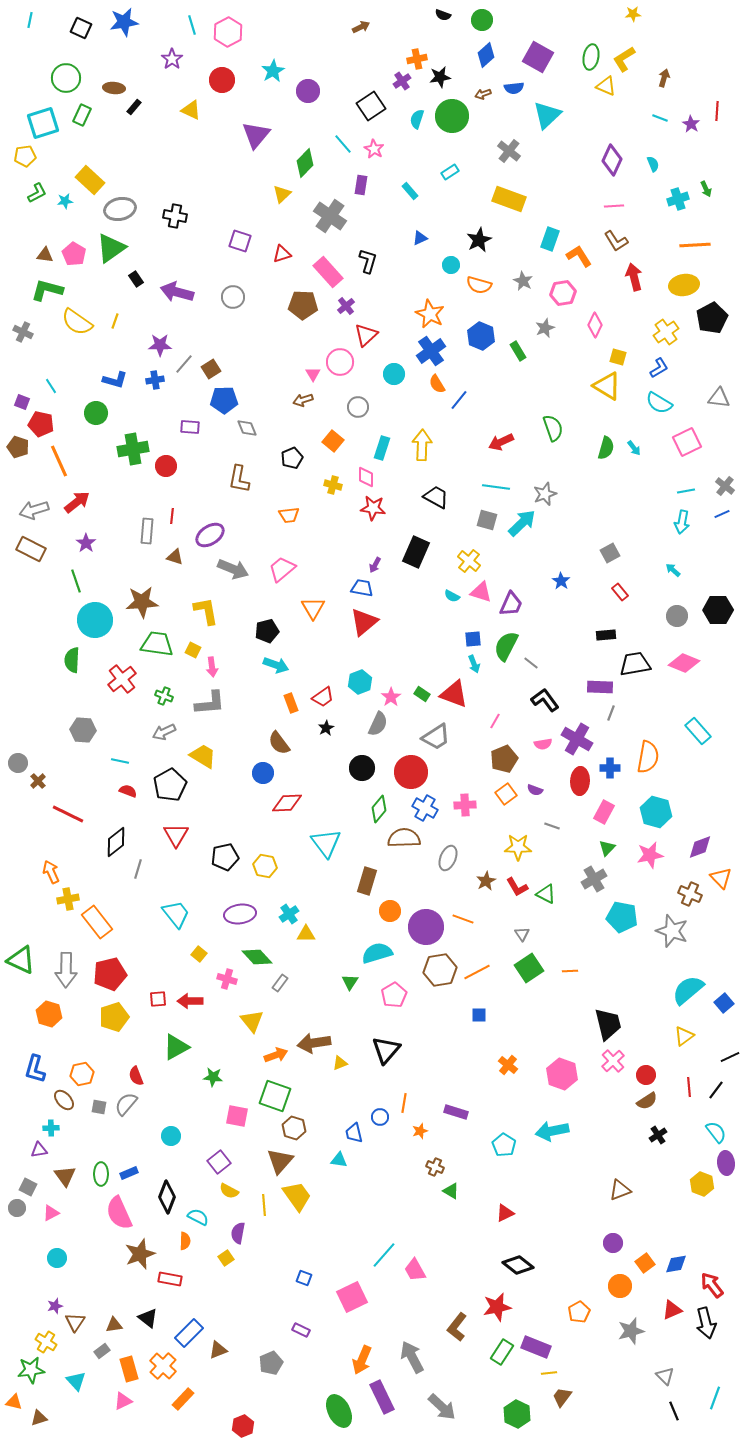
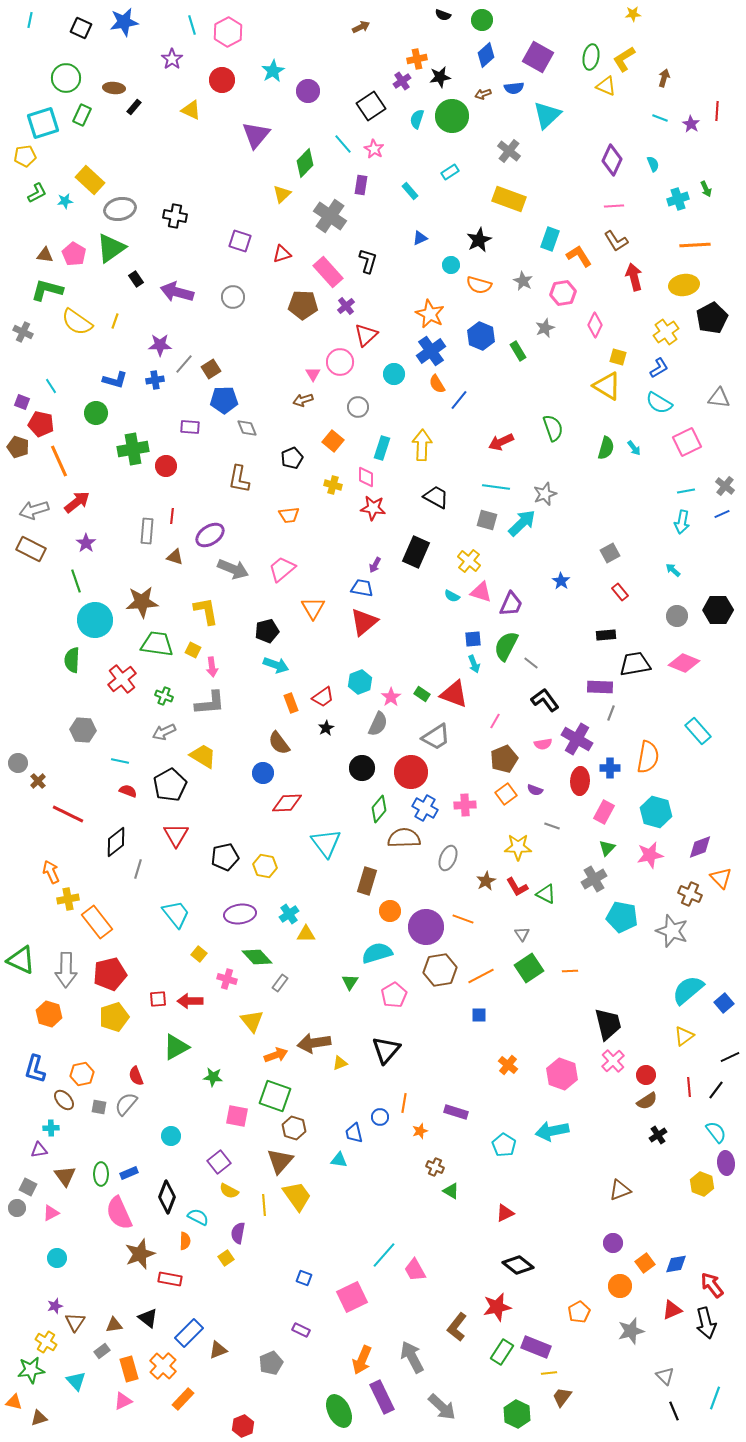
orange line at (477, 972): moved 4 px right, 4 px down
